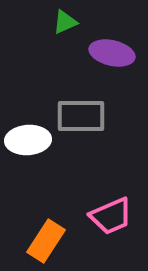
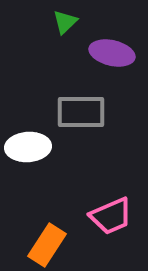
green triangle: rotated 20 degrees counterclockwise
gray rectangle: moved 4 px up
white ellipse: moved 7 px down
orange rectangle: moved 1 px right, 4 px down
